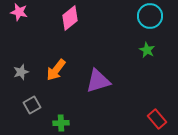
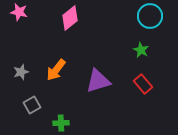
green star: moved 6 px left
red rectangle: moved 14 px left, 35 px up
